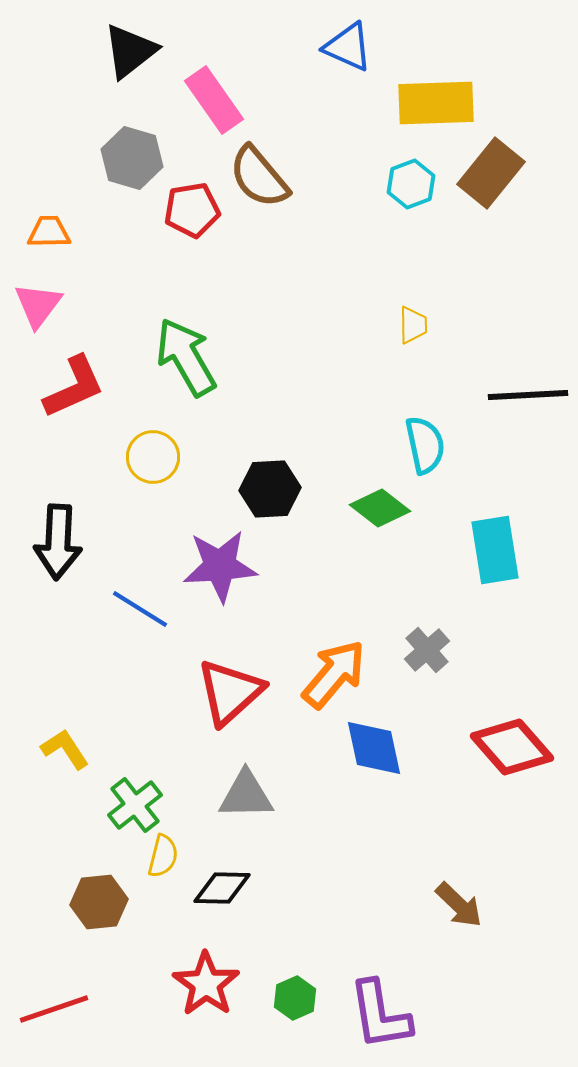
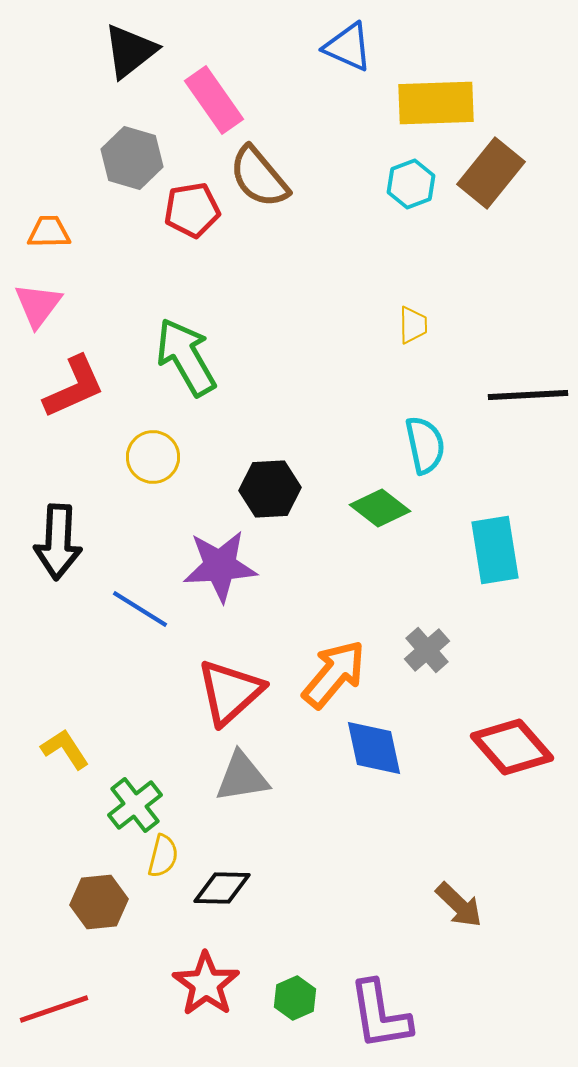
gray triangle: moved 4 px left, 18 px up; rotated 8 degrees counterclockwise
